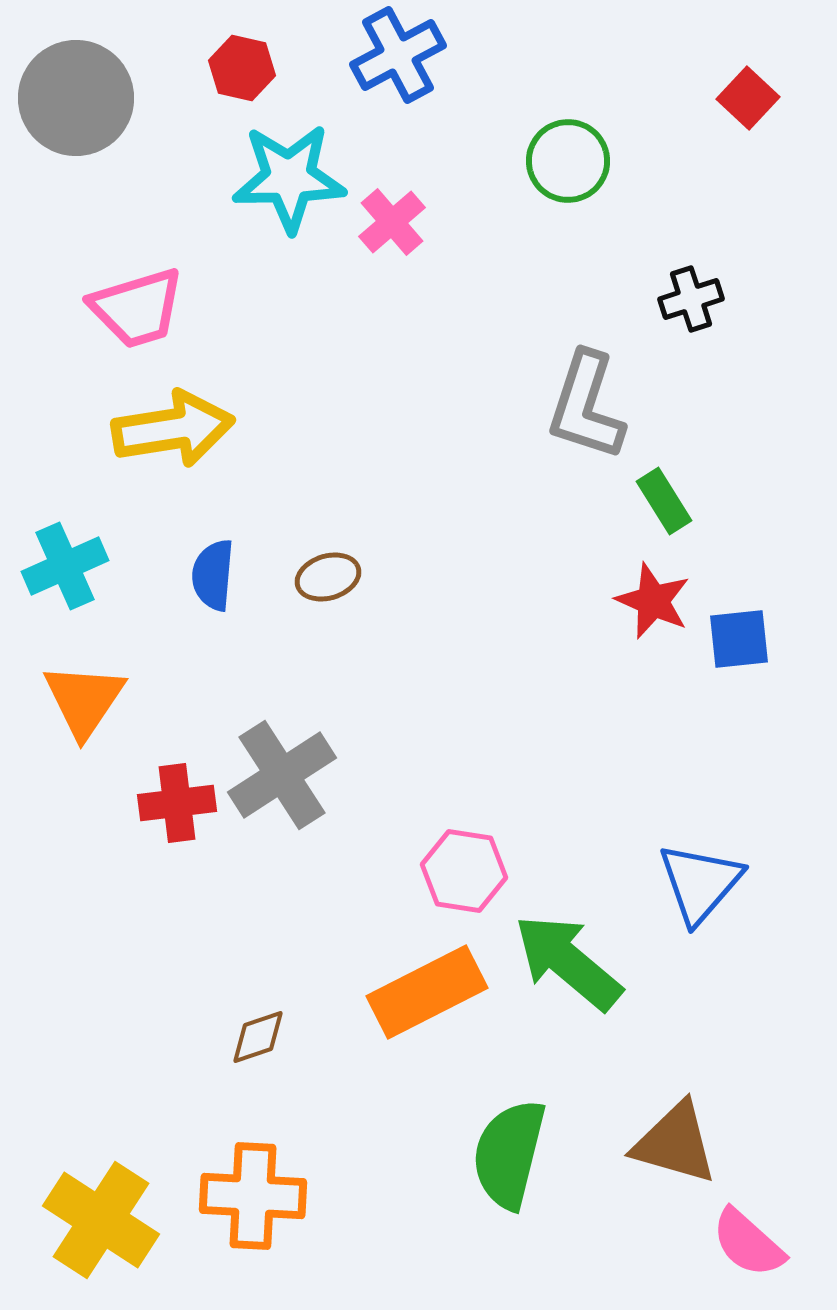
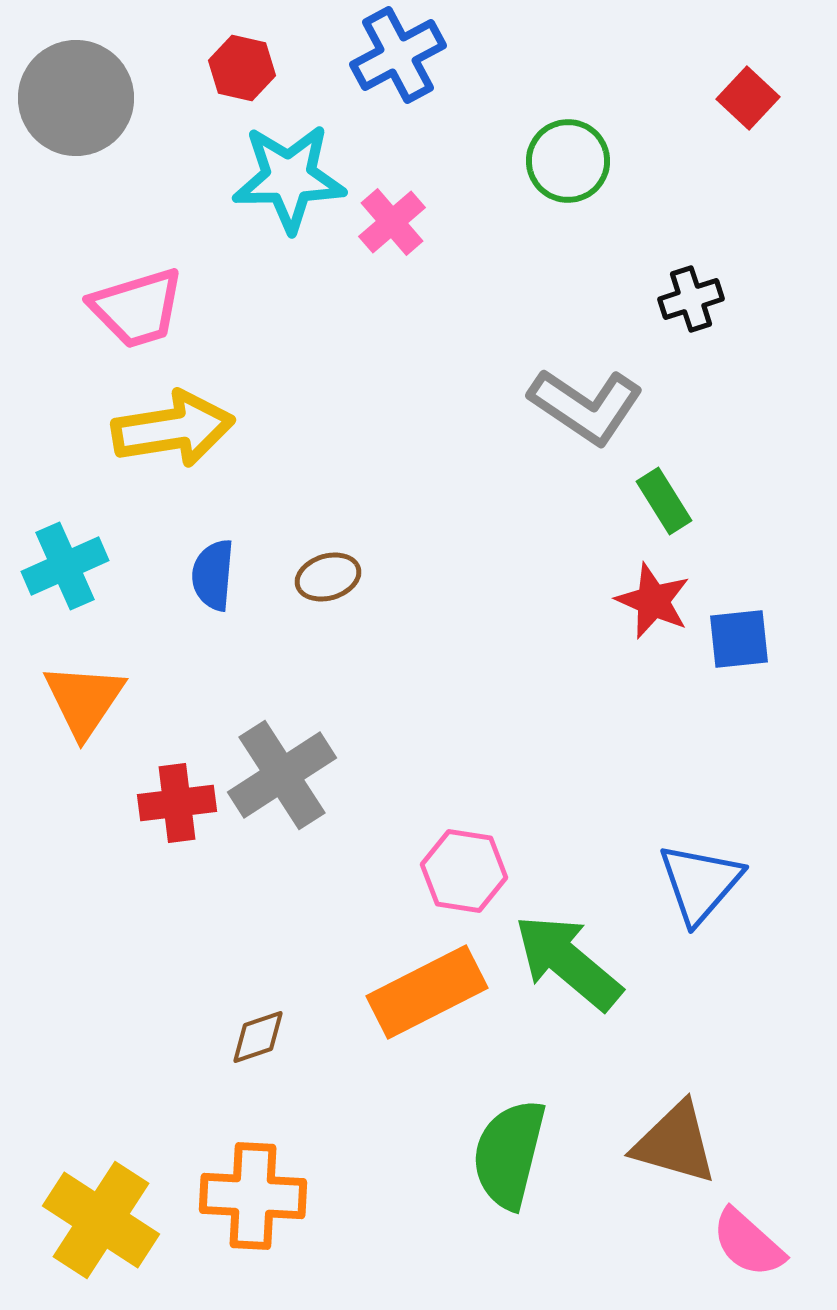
gray L-shape: rotated 74 degrees counterclockwise
